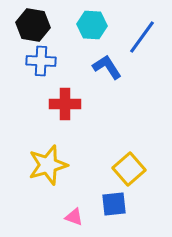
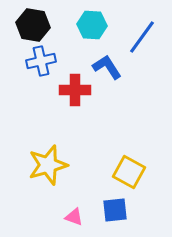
blue cross: rotated 16 degrees counterclockwise
red cross: moved 10 px right, 14 px up
yellow square: moved 3 px down; rotated 20 degrees counterclockwise
blue square: moved 1 px right, 6 px down
